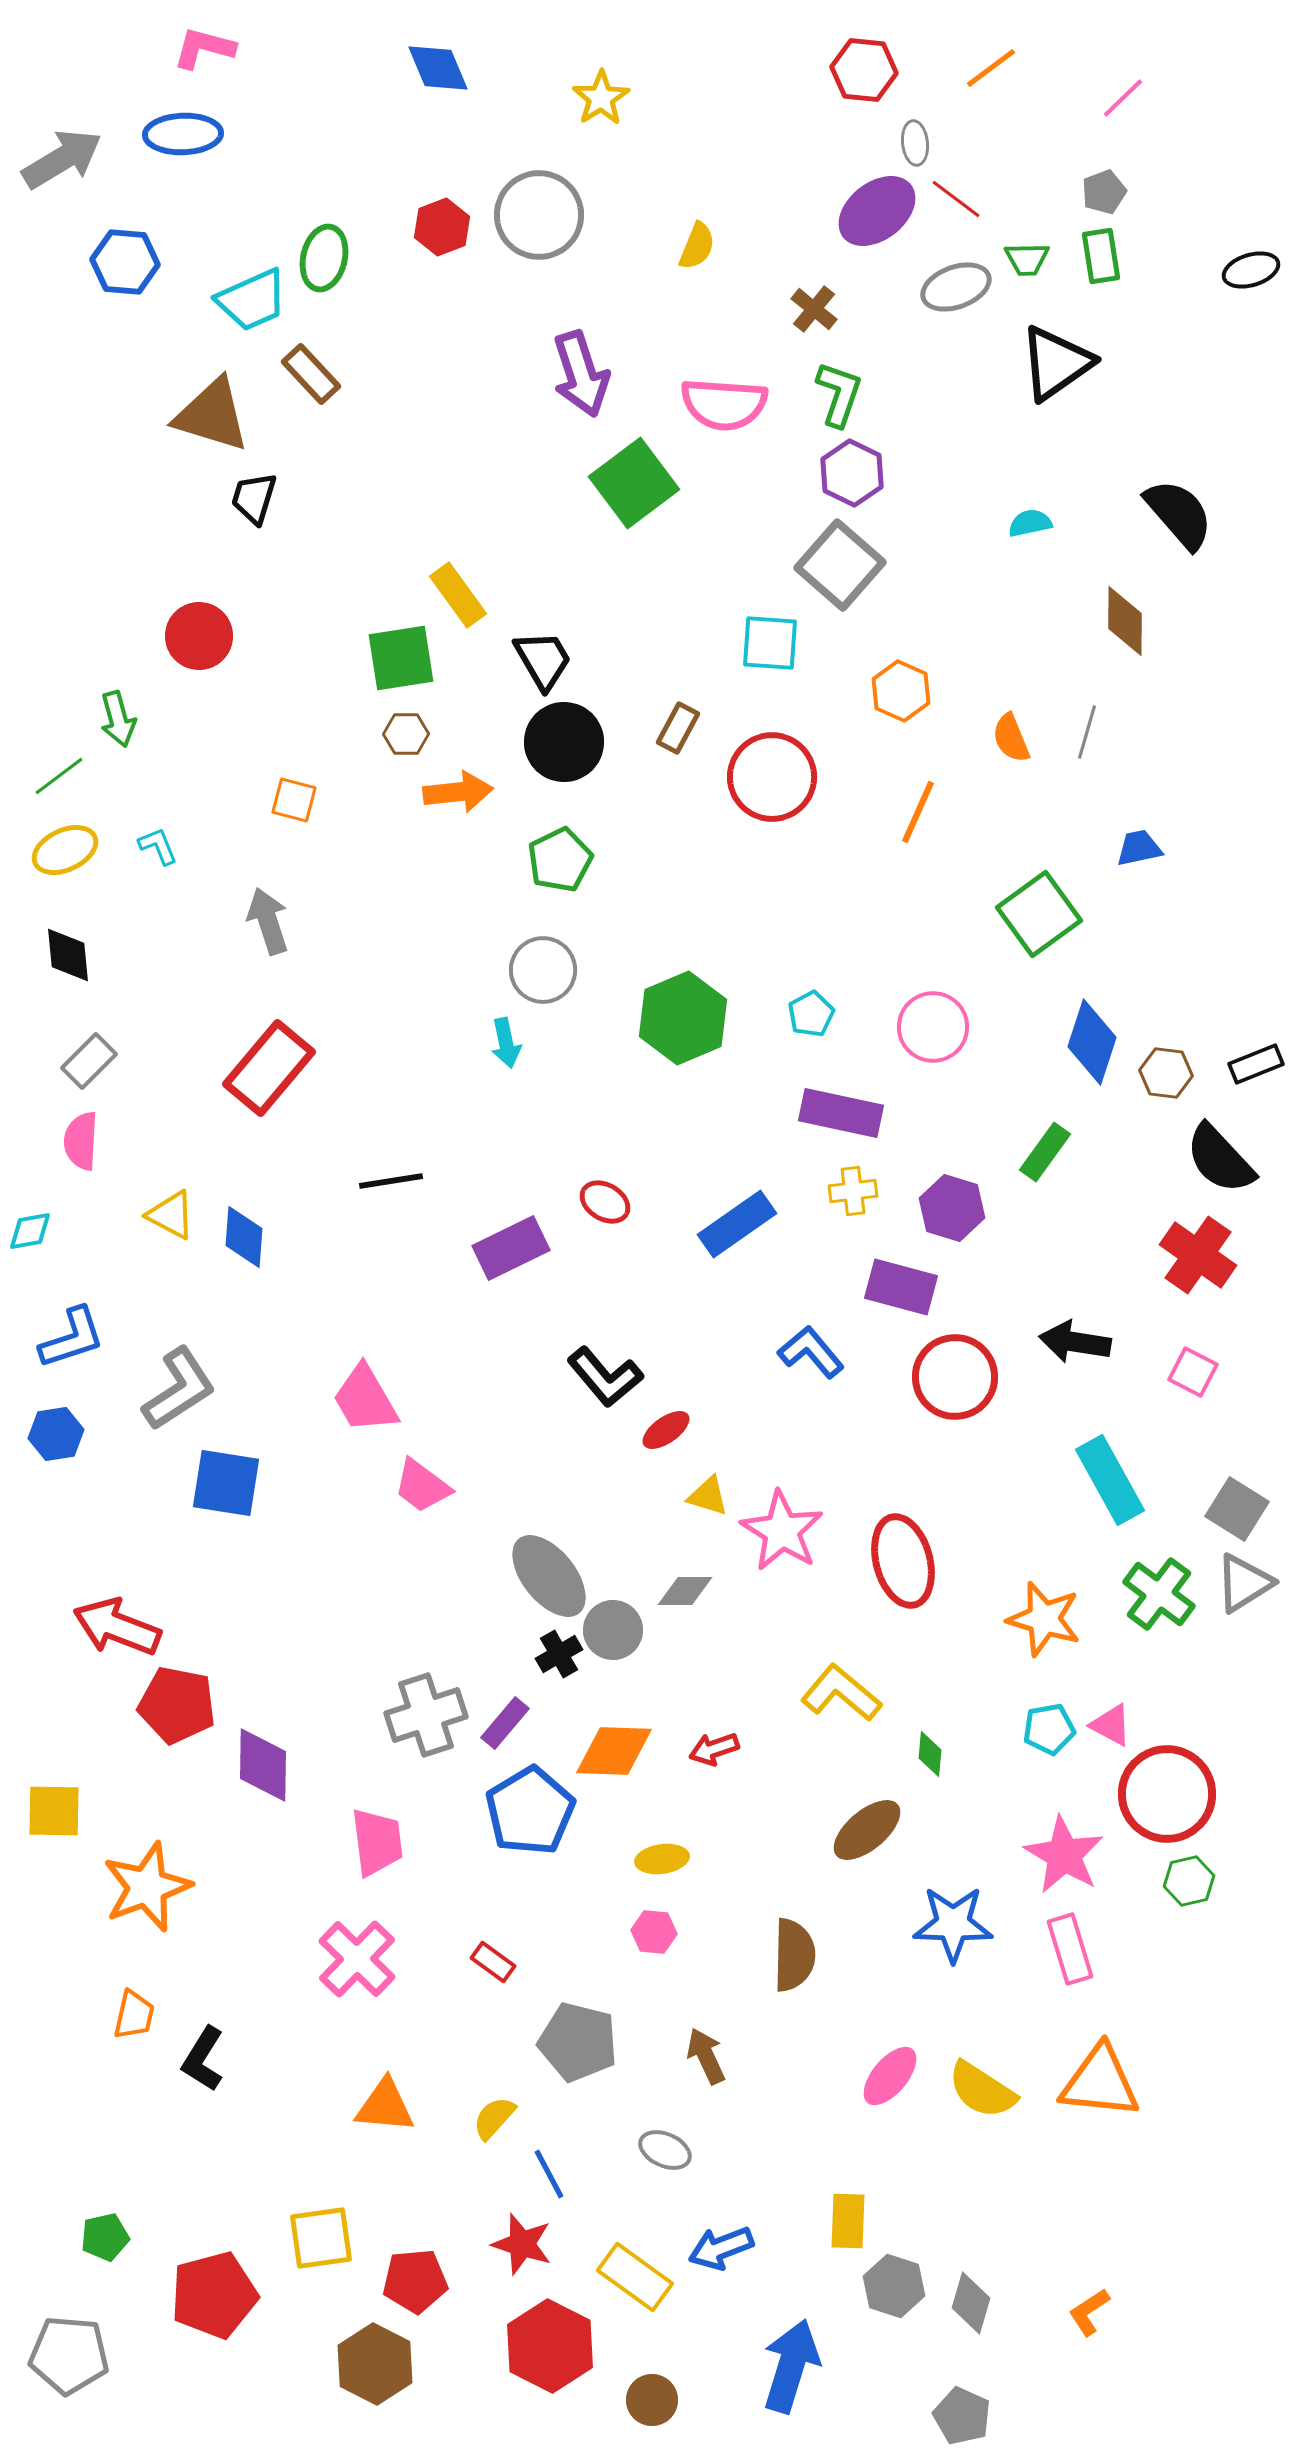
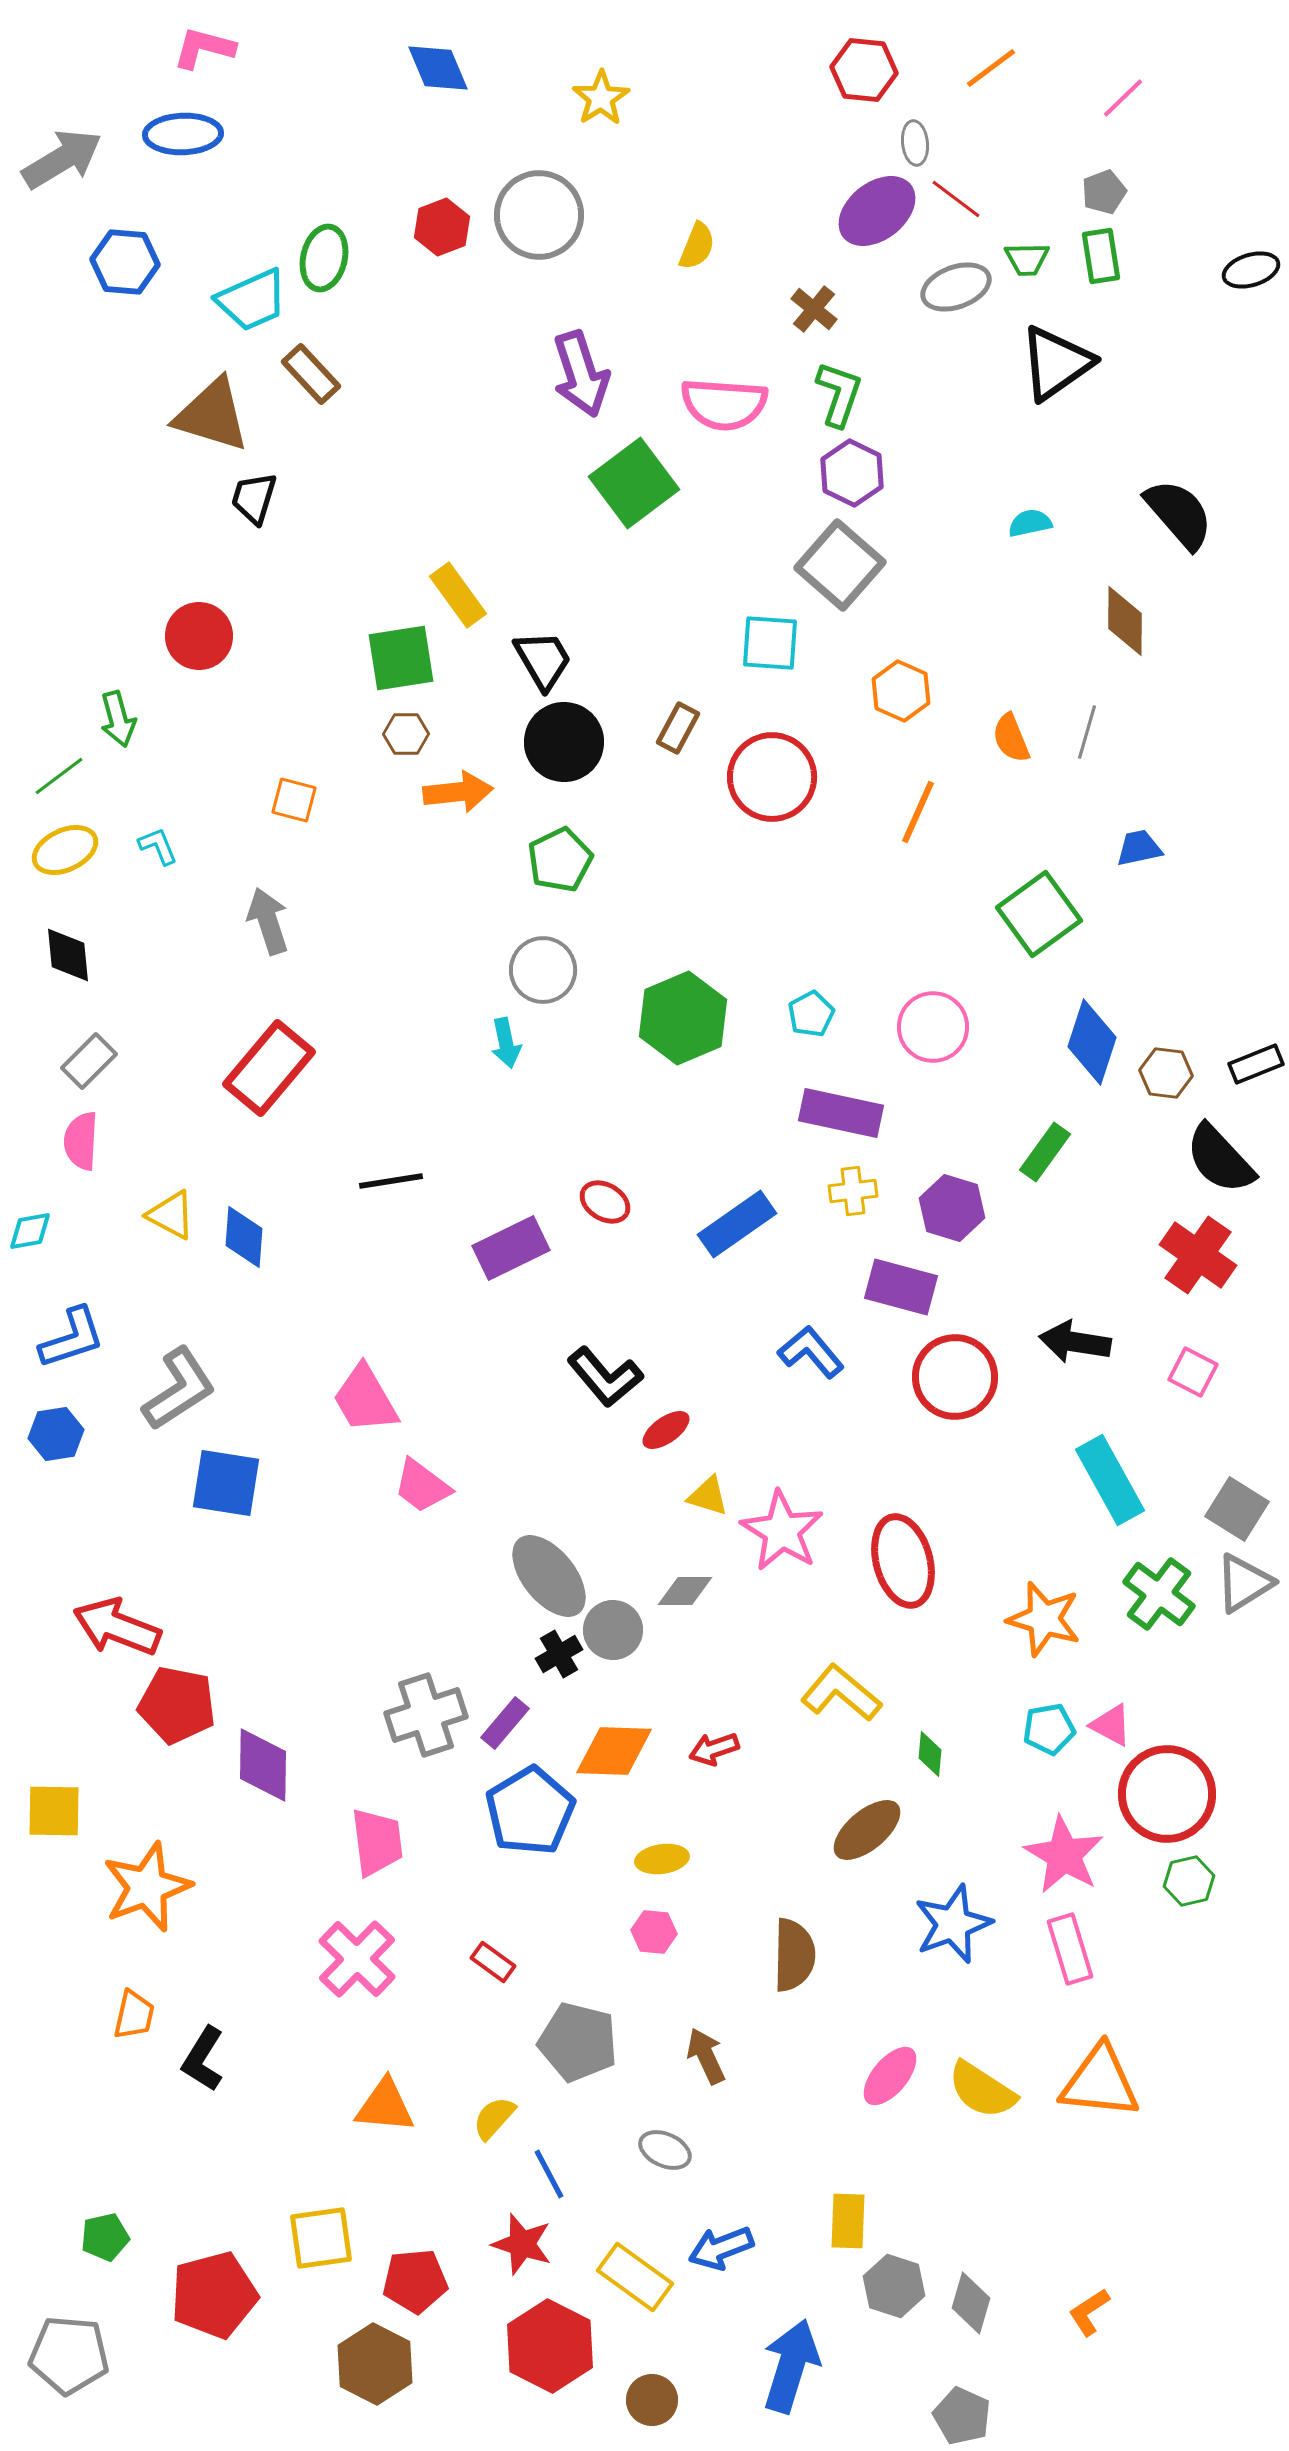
blue star at (953, 1924): rotated 22 degrees counterclockwise
